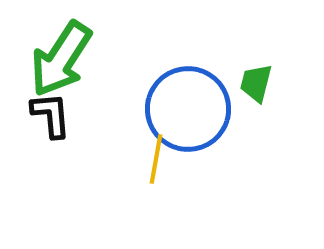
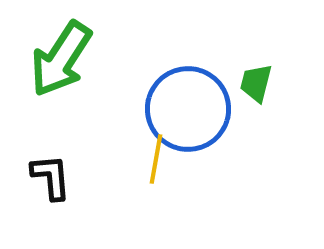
black L-shape: moved 62 px down
